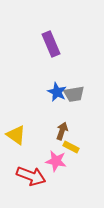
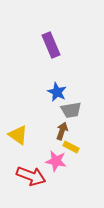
purple rectangle: moved 1 px down
gray trapezoid: moved 3 px left, 16 px down
yellow triangle: moved 2 px right
